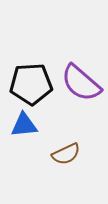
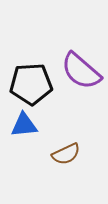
purple semicircle: moved 12 px up
